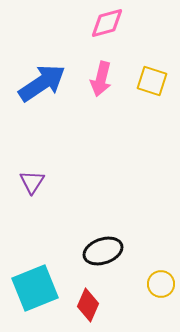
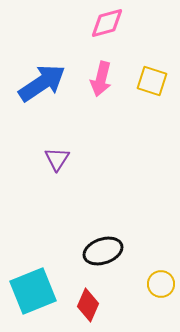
purple triangle: moved 25 px right, 23 px up
cyan square: moved 2 px left, 3 px down
